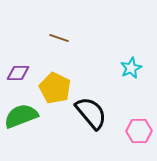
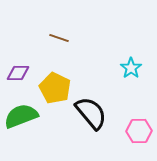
cyan star: rotated 10 degrees counterclockwise
